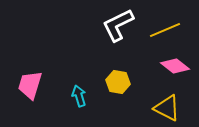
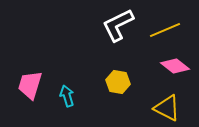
cyan arrow: moved 12 px left
